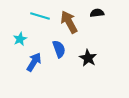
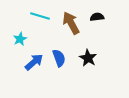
black semicircle: moved 4 px down
brown arrow: moved 2 px right, 1 px down
blue semicircle: moved 9 px down
blue arrow: rotated 18 degrees clockwise
